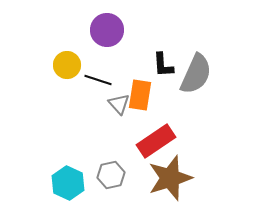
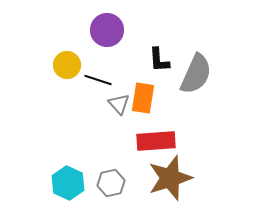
black L-shape: moved 4 px left, 5 px up
orange rectangle: moved 3 px right, 3 px down
red rectangle: rotated 30 degrees clockwise
gray hexagon: moved 8 px down
